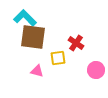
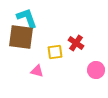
cyan L-shape: moved 2 px right; rotated 25 degrees clockwise
brown square: moved 12 px left
yellow square: moved 3 px left, 6 px up
